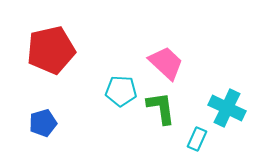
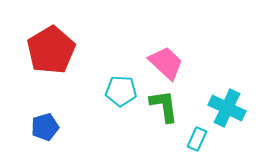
red pentagon: rotated 18 degrees counterclockwise
green L-shape: moved 3 px right, 2 px up
blue pentagon: moved 2 px right, 4 px down
